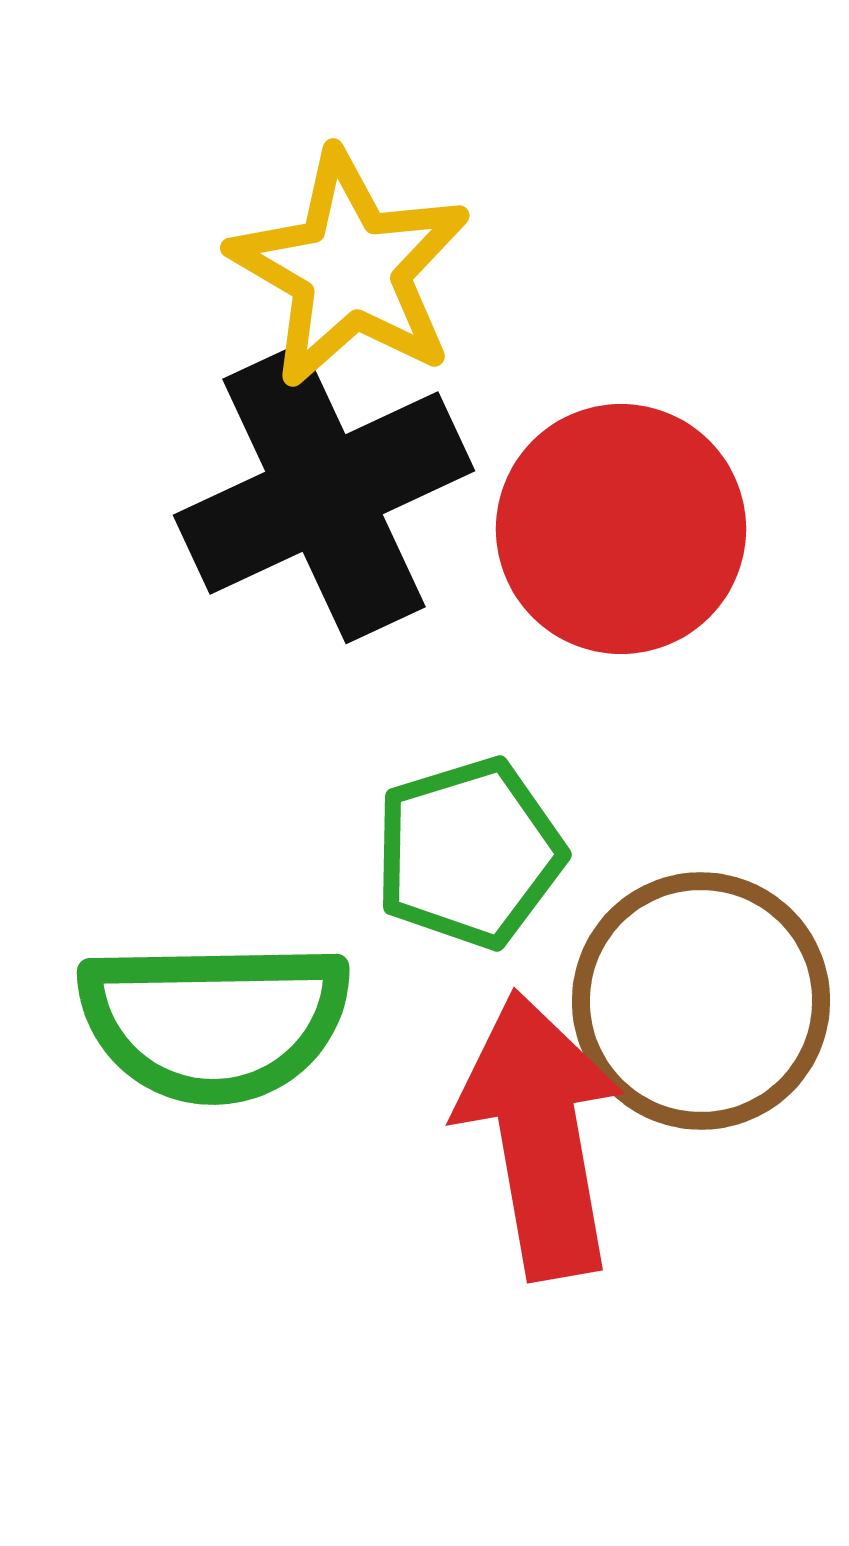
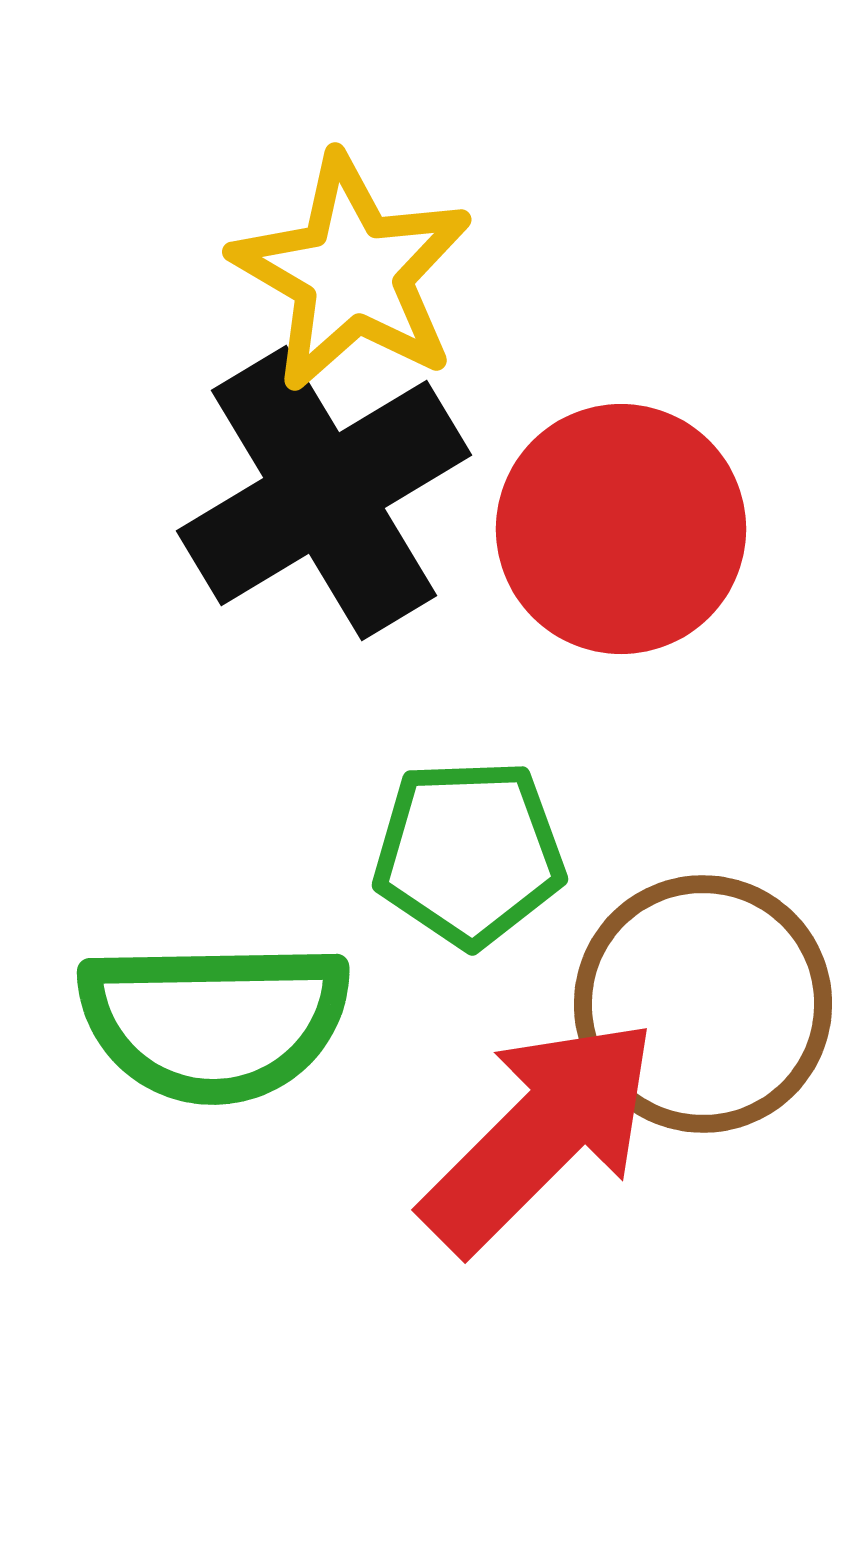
yellow star: moved 2 px right, 4 px down
black cross: rotated 6 degrees counterclockwise
green pentagon: rotated 15 degrees clockwise
brown circle: moved 2 px right, 3 px down
red arrow: rotated 55 degrees clockwise
